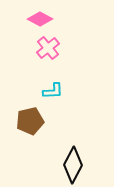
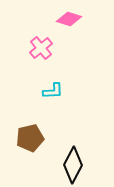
pink diamond: moved 29 px right; rotated 10 degrees counterclockwise
pink cross: moved 7 px left
brown pentagon: moved 17 px down
